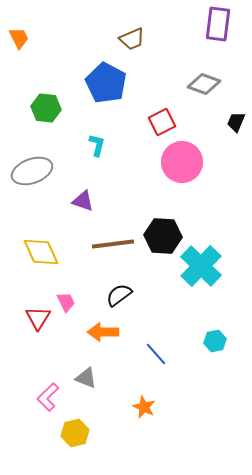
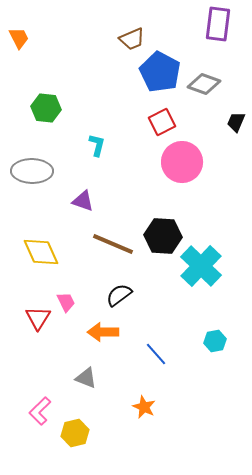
blue pentagon: moved 54 px right, 11 px up
gray ellipse: rotated 21 degrees clockwise
brown line: rotated 30 degrees clockwise
pink L-shape: moved 8 px left, 14 px down
